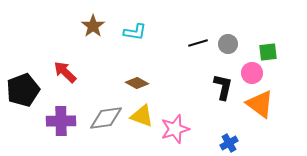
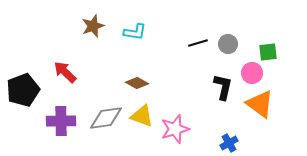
brown star: rotated 15 degrees clockwise
